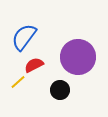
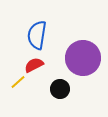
blue semicircle: moved 13 px right, 2 px up; rotated 28 degrees counterclockwise
purple circle: moved 5 px right, 1 px down
black circle: moved 1 px up
